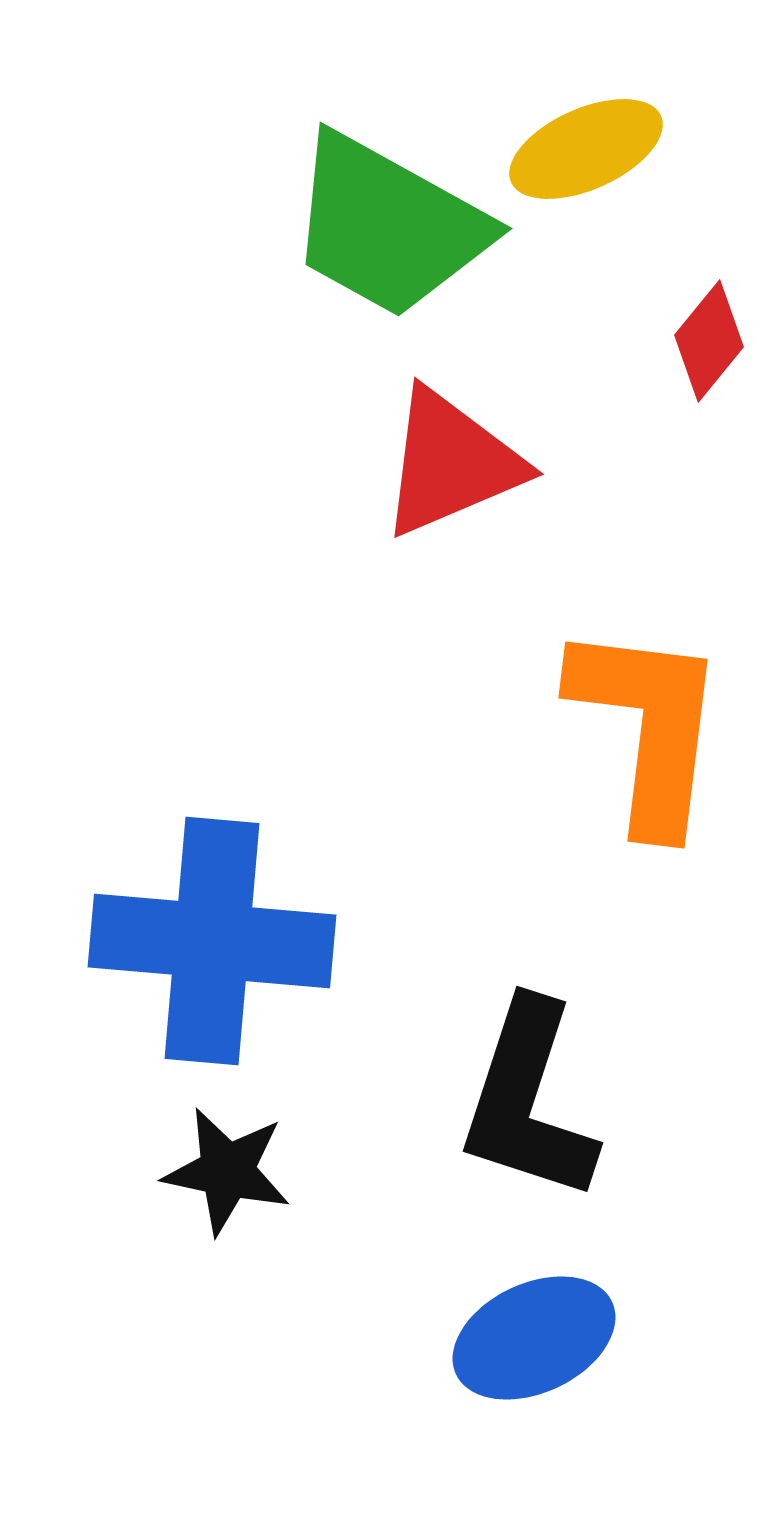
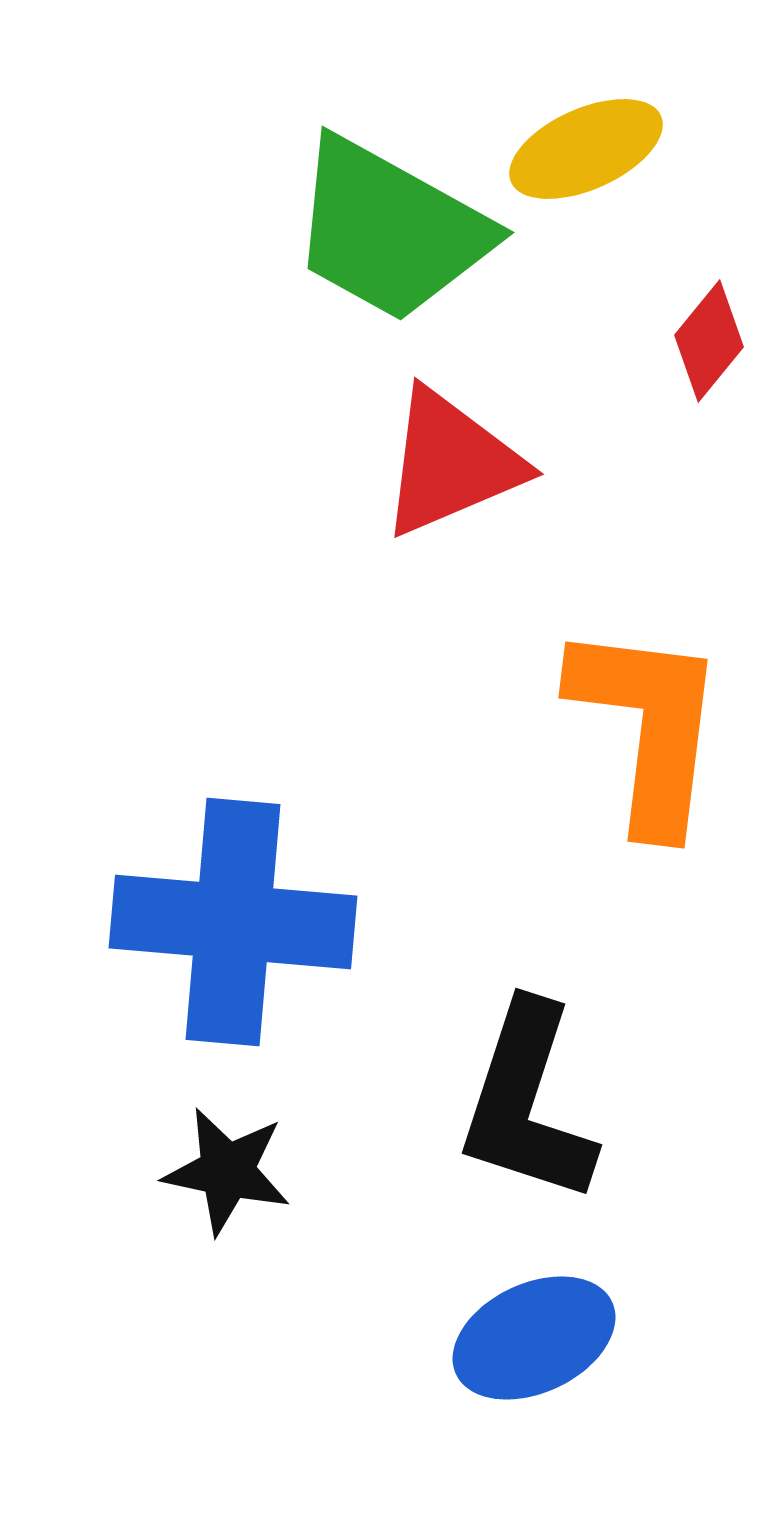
green trapezoid: moved 2 px right, 4 px down
blue cross: moved 21 px right, 19 px up
black L-shape: moved 1 px left, 2 px down
